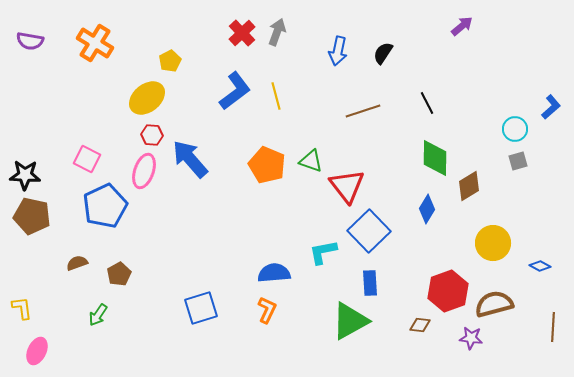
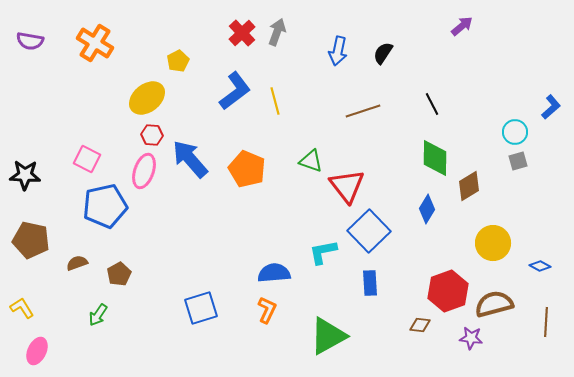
yellow pentagon at (170, 61): moved 8 px right
yellow line at (276, 96): moved 1 px left, 5 px down
black line at (427, 103): moved 5 px right, 1 px down
cyan circle at (515, 129): moved 3 px down
orange pentagon at (267, 165): moved 20 px left, 4 px down
blue pentagon at (105, 206): rotated 12 degrees clockwise
brown pentagon at (32, 216): moved 1 px left, 24 px down
yellow L-shape at (22, 308): rotated 25 degrees counterclockwise
green triangle at (350, 321): moved 22 px left, 15 px down
brown line at (553, 327): moved 7 px left, 5 px up
